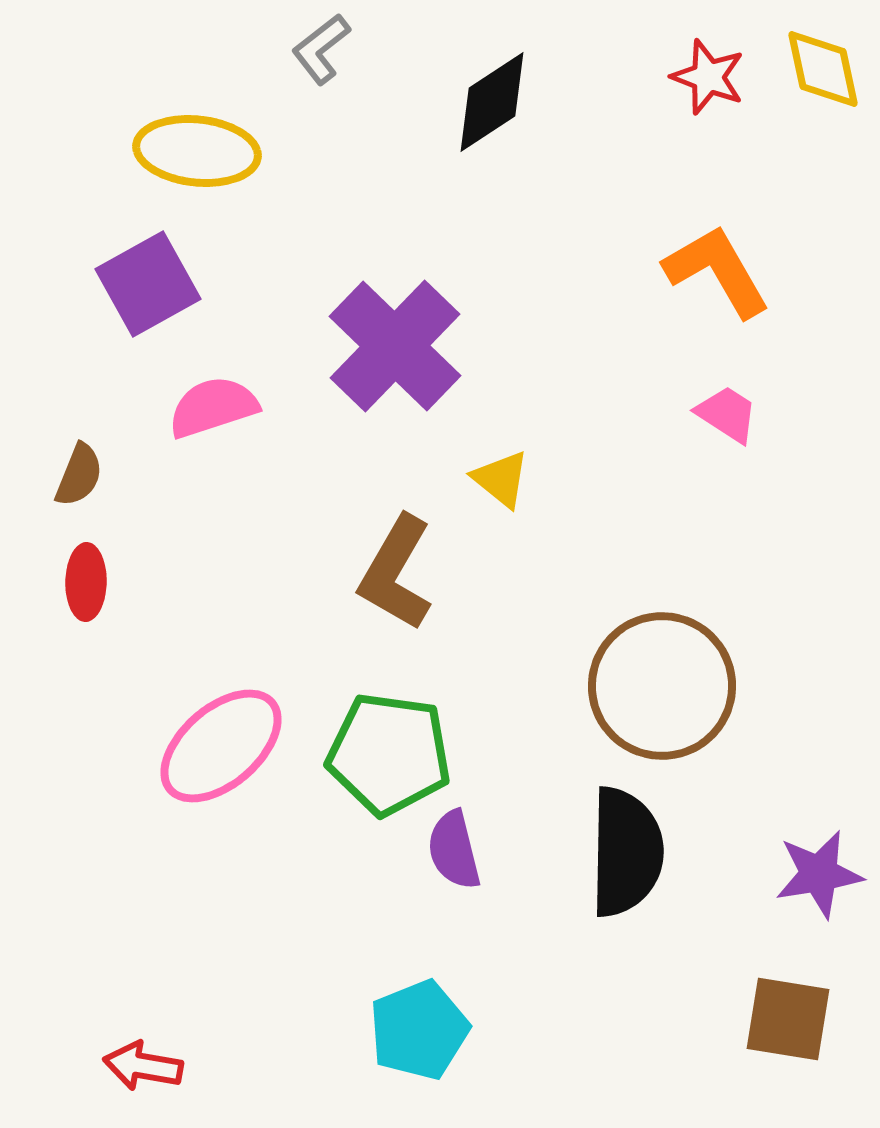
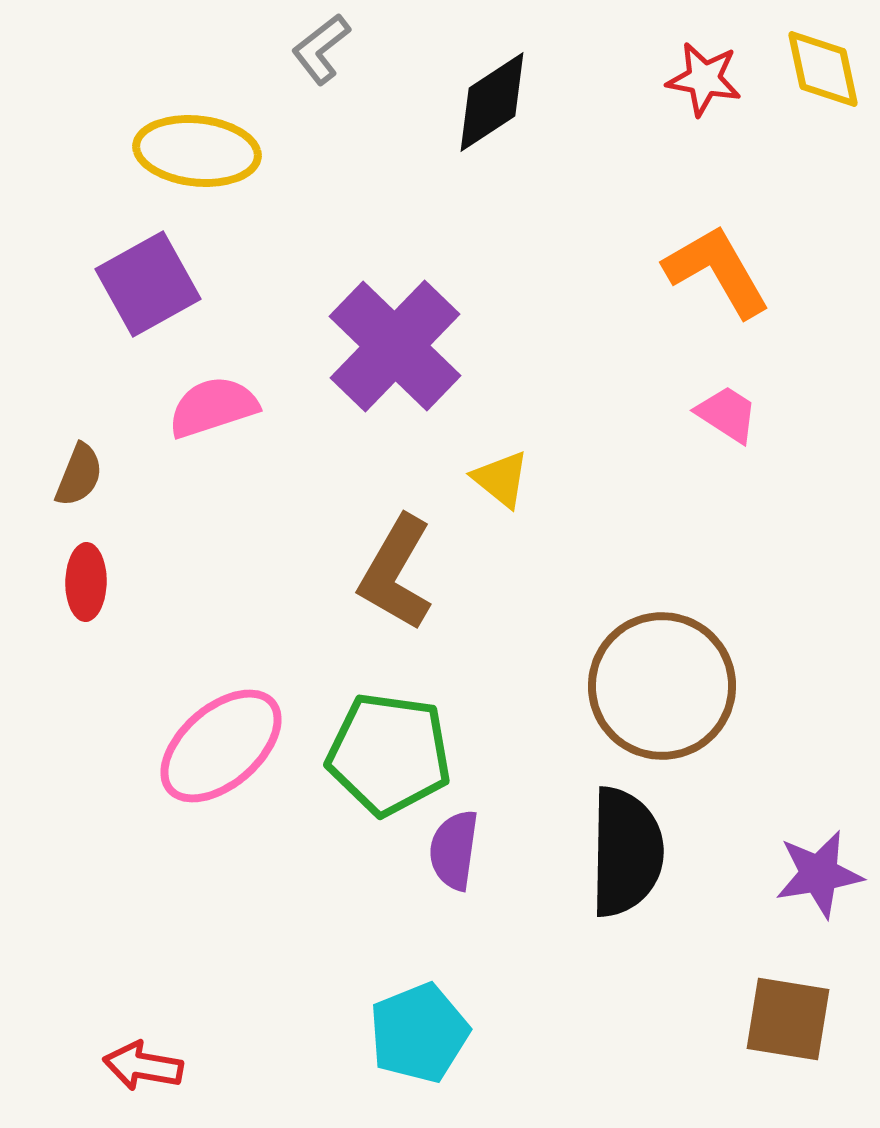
red star: moved 4 px left, 2 px down; rotated 10 degrees counterclockwise
purple semicircle: rotated 22 degrees clockwise
cyan pentagon: moved 3 px down
